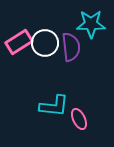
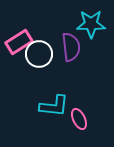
white circle: moved 6 px left, 11 px down
